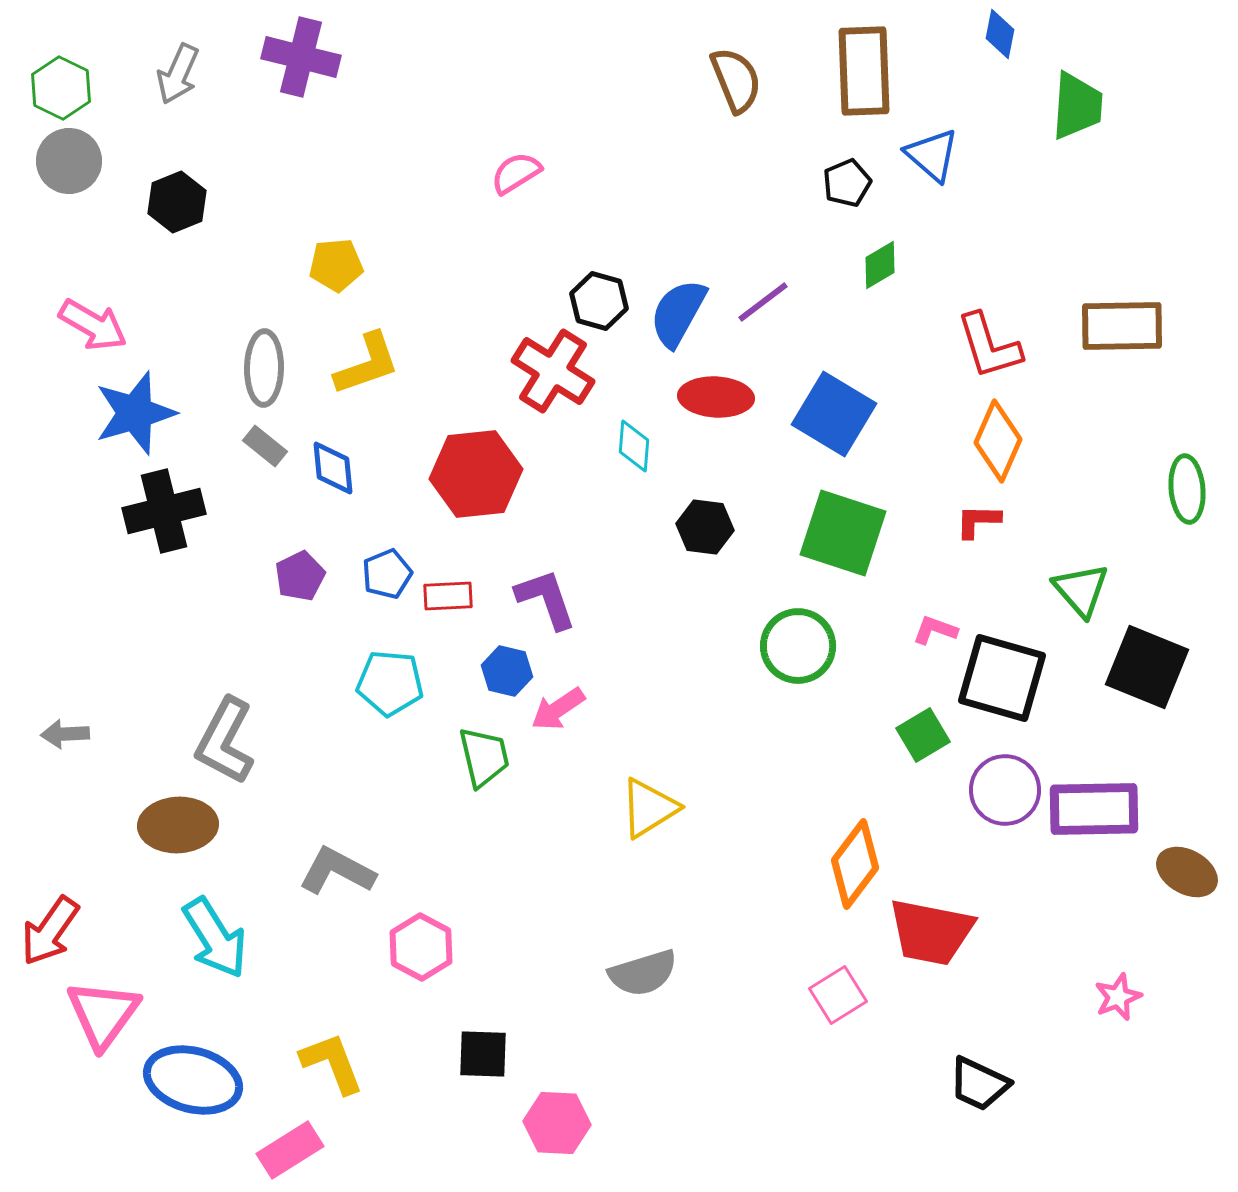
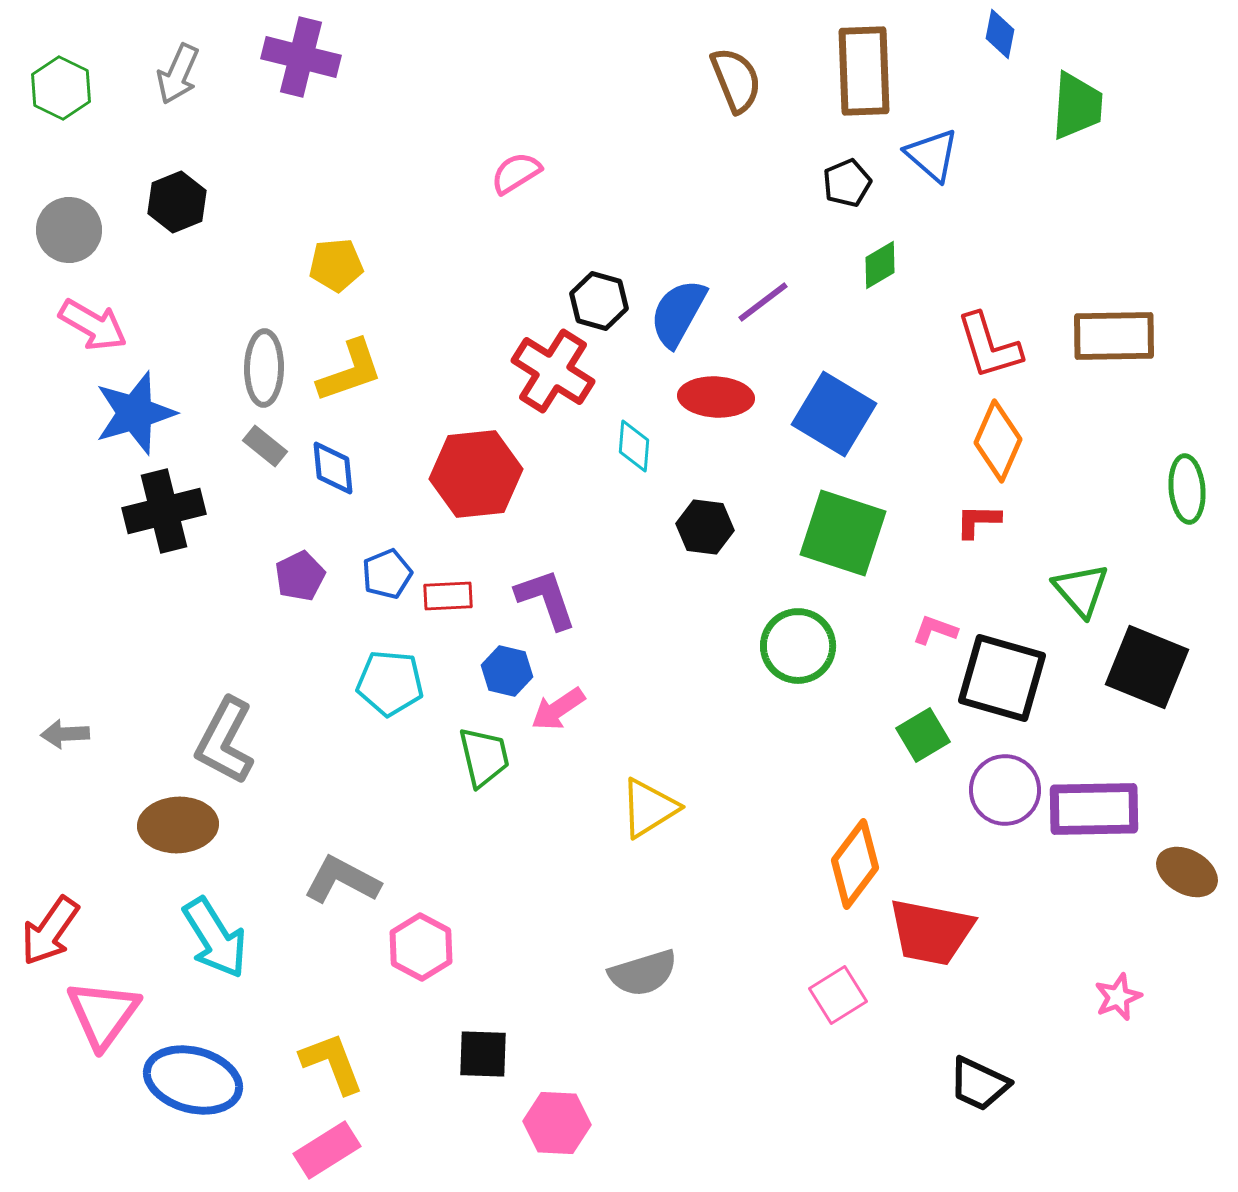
gray circle at (69, 161): moved 69 px down
brown rectangle at (1122, 326): moved 8 px left, 10 px down
yellow L-shape at (367, 364): moved 17 px left, 7 px down
gray L-shape at (337, 871): moved 5 px right, 9 px down
pink rectangle at (290, 1150): moved 37 px right
